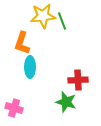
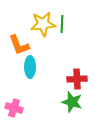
yellow star: moved 8 px down
green line: moved 3 px down; rotated 24 degrees clockwise
orange L-shape: moved 3 px left, 2 px down; rotated 40 degrees counterclockwise
red cross: moved 1 px left, 1 px up
green star: moved 6 px right
